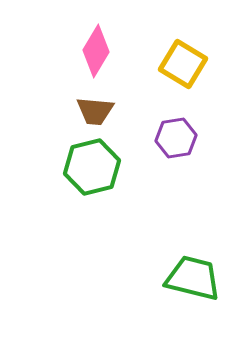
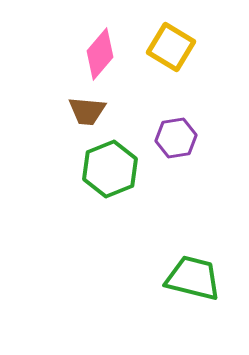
pink diamond: moved 4 px right, 3 px down; rotated 9 degrees clockwise
yellow square: moved 12 px left, 17 px up
brown trapezoid: moved 8 px left
green hexagon: moved 18 px right, 2 px down; rotated 8 degrees counterclockwise
